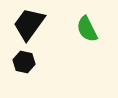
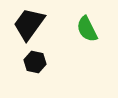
black hexagon: moved 11 px right
